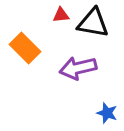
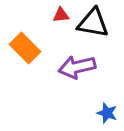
purple arrow: moved 1 px left, 1 px up
